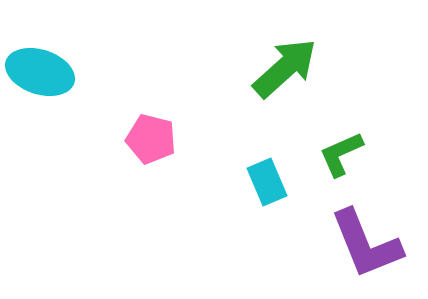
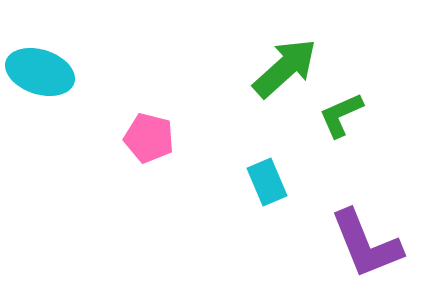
pink pentagon: moved 2 px left, 1 px up
green L-shape: moved 39 px up
